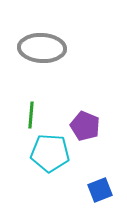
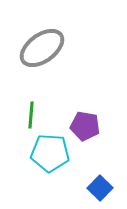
gray ellipse: rotated 39 degrees counterclockwise
purple pentagon: rotated 12 degrees counterclockwise
blue square: moved 2 px up; rotated 25 degrees counterclockwise
